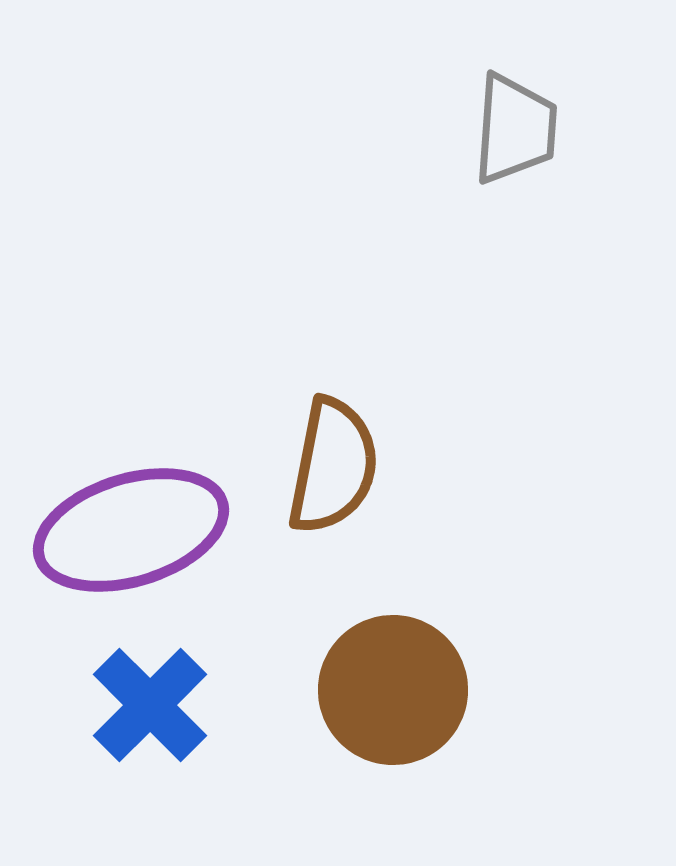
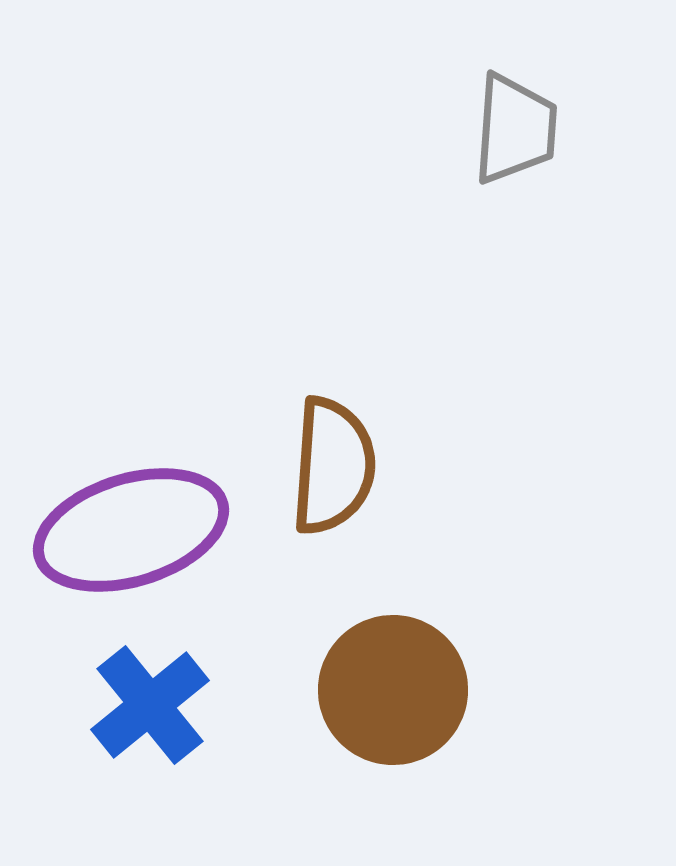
brown semicircle: rotated 7 degrees counterclockwise
blue cross: rotated 6 degrees clockwise
